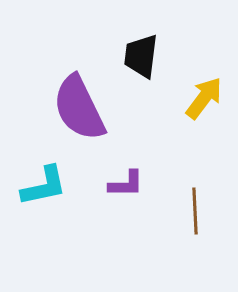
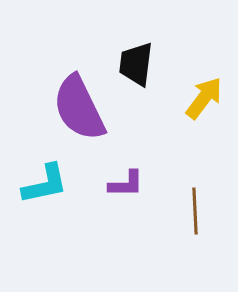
black trapezoid: moved 5 px left, 8 px down
cyan L-shape: moved 1 px right, 2 px up
